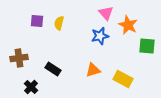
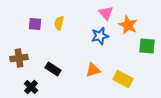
purple square: moved 2 px left, 3 px down
